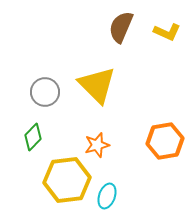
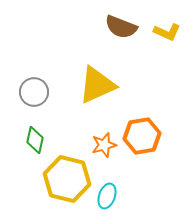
brown semicircle: rotated 92 degrees counterclockwise
yellow triangle: rotated 51 degrees clockwise
gray circle: moved 11 px left
green diamond: moved 2 px right, 3 px down; rotated 32 degrees counterclockwise
orange hexagon: moved 23 px left, 5 px up
orange star: moved 7 px right
yellow hexagon: moved 1 px up; rotated 21 degrees clockwise
